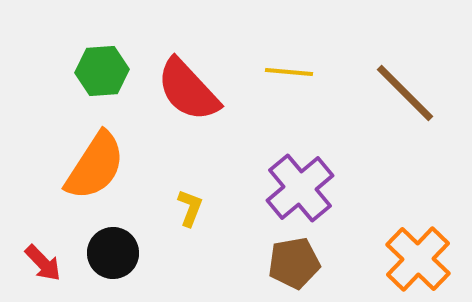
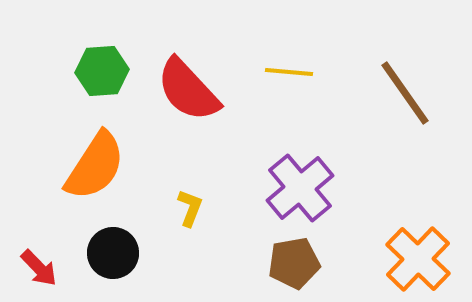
brown line: rotated 10 degrees clockwise
red arrow: moved 4 px left, 5 px down
